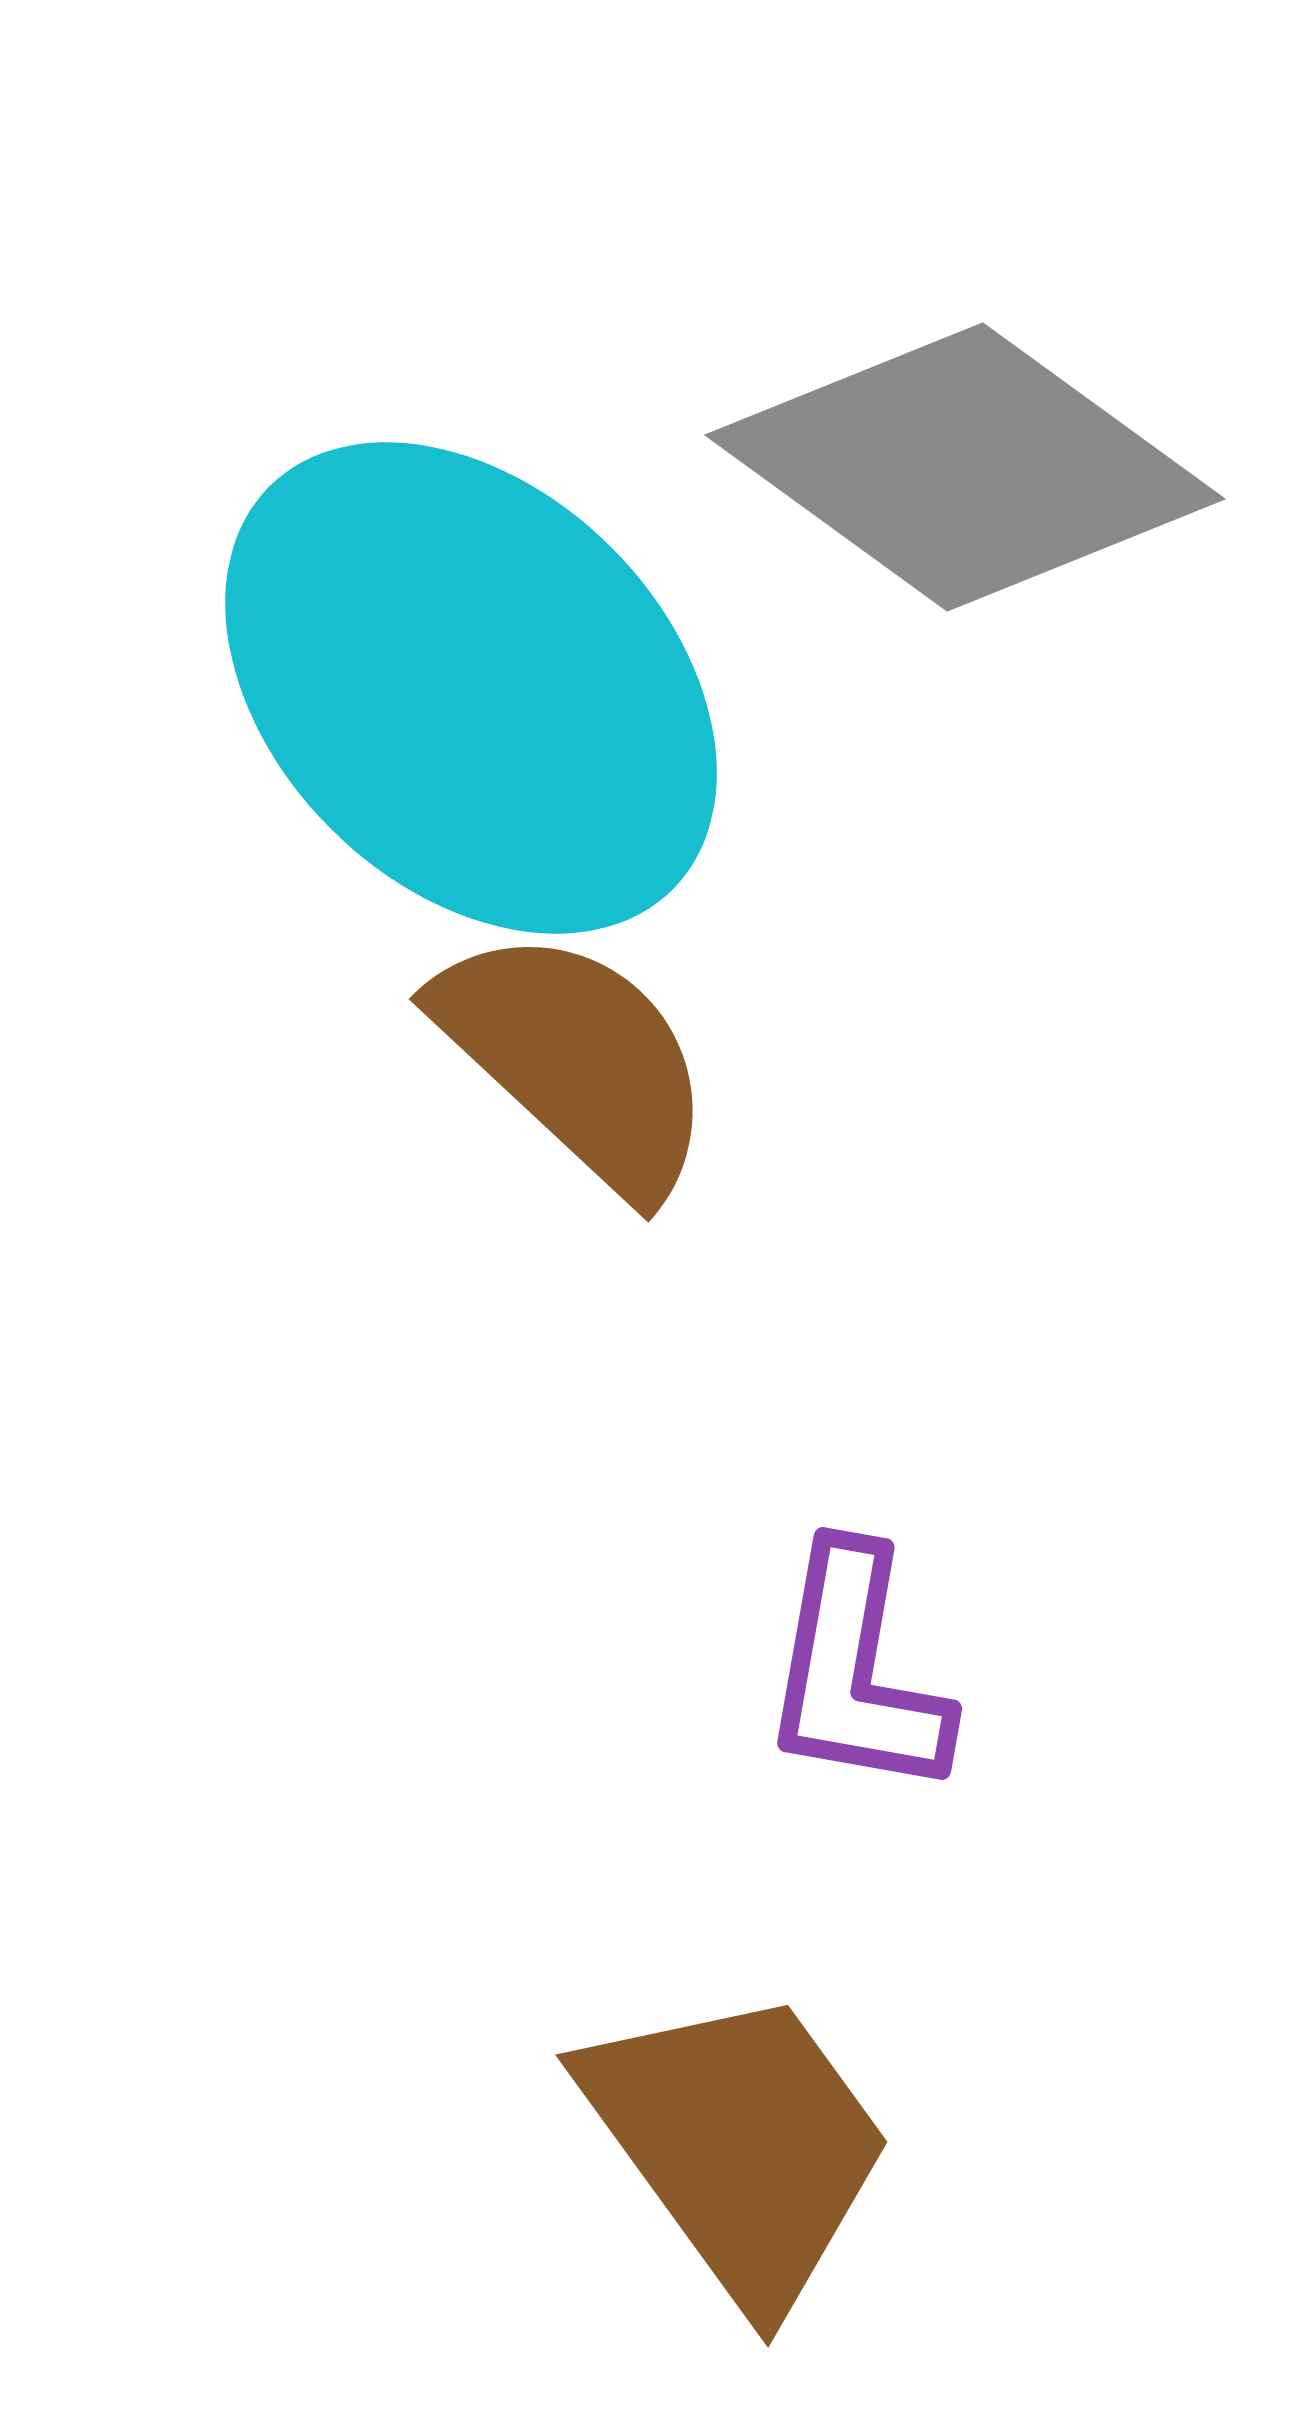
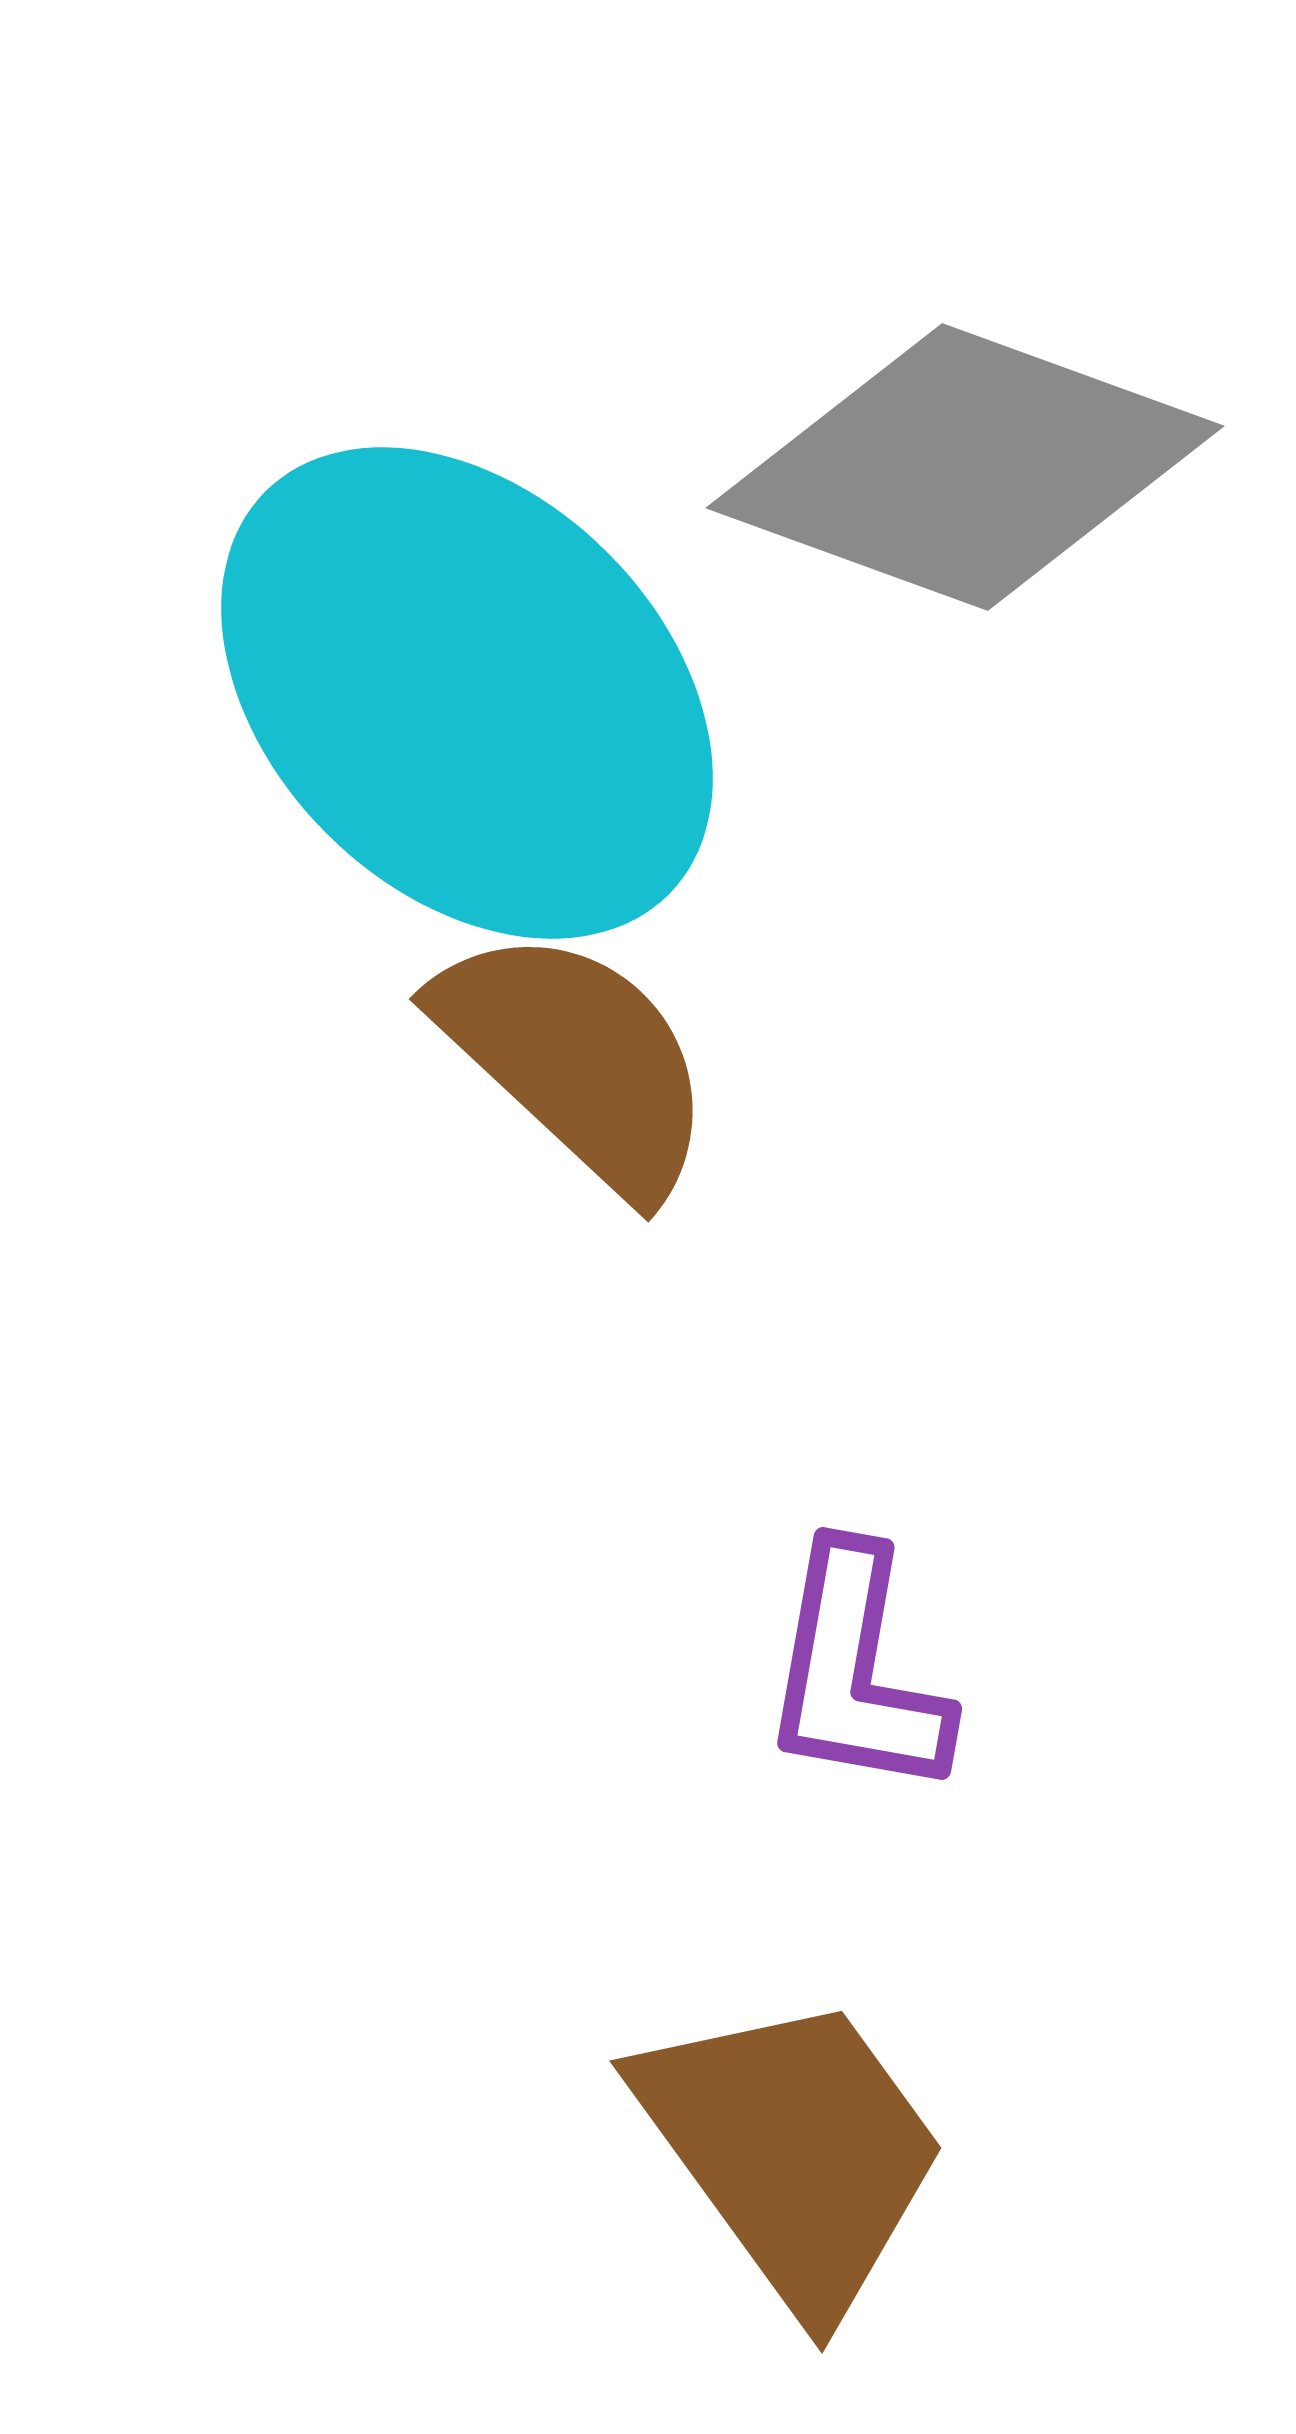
gray diamond: rotated 16 degrees counterclockwise
cyan ellipse: moved 4 px left, 5 px down
brown trapezoid: moved 54 px right, 6 px down
